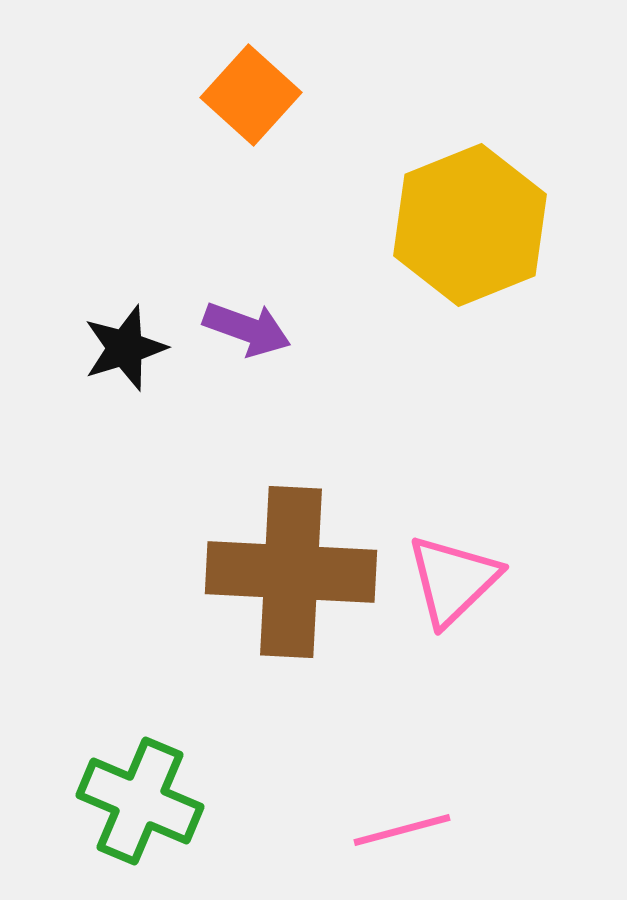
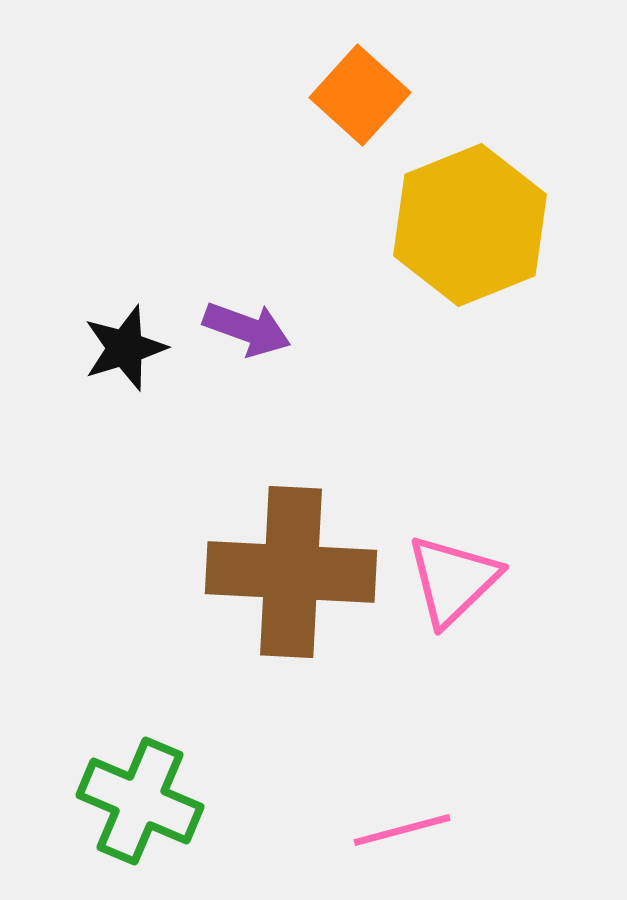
orange square: moved 109 px right
